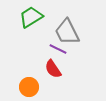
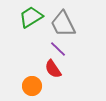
gray trapezoid: moved 4 px left, 8 px up
purple line: rotated 18 degrees clockwise
orange circle: moved 3 px right, 1 px up
